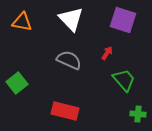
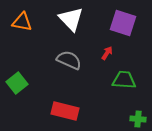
purple square: moved 3 px down
green trapezoid: rotated 45 degrees counterclockwise
green cross: moved 5 px down
